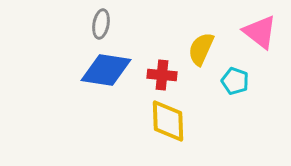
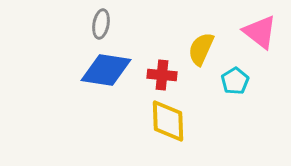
cyan pentagon: rotated 20 degrees clockwise
